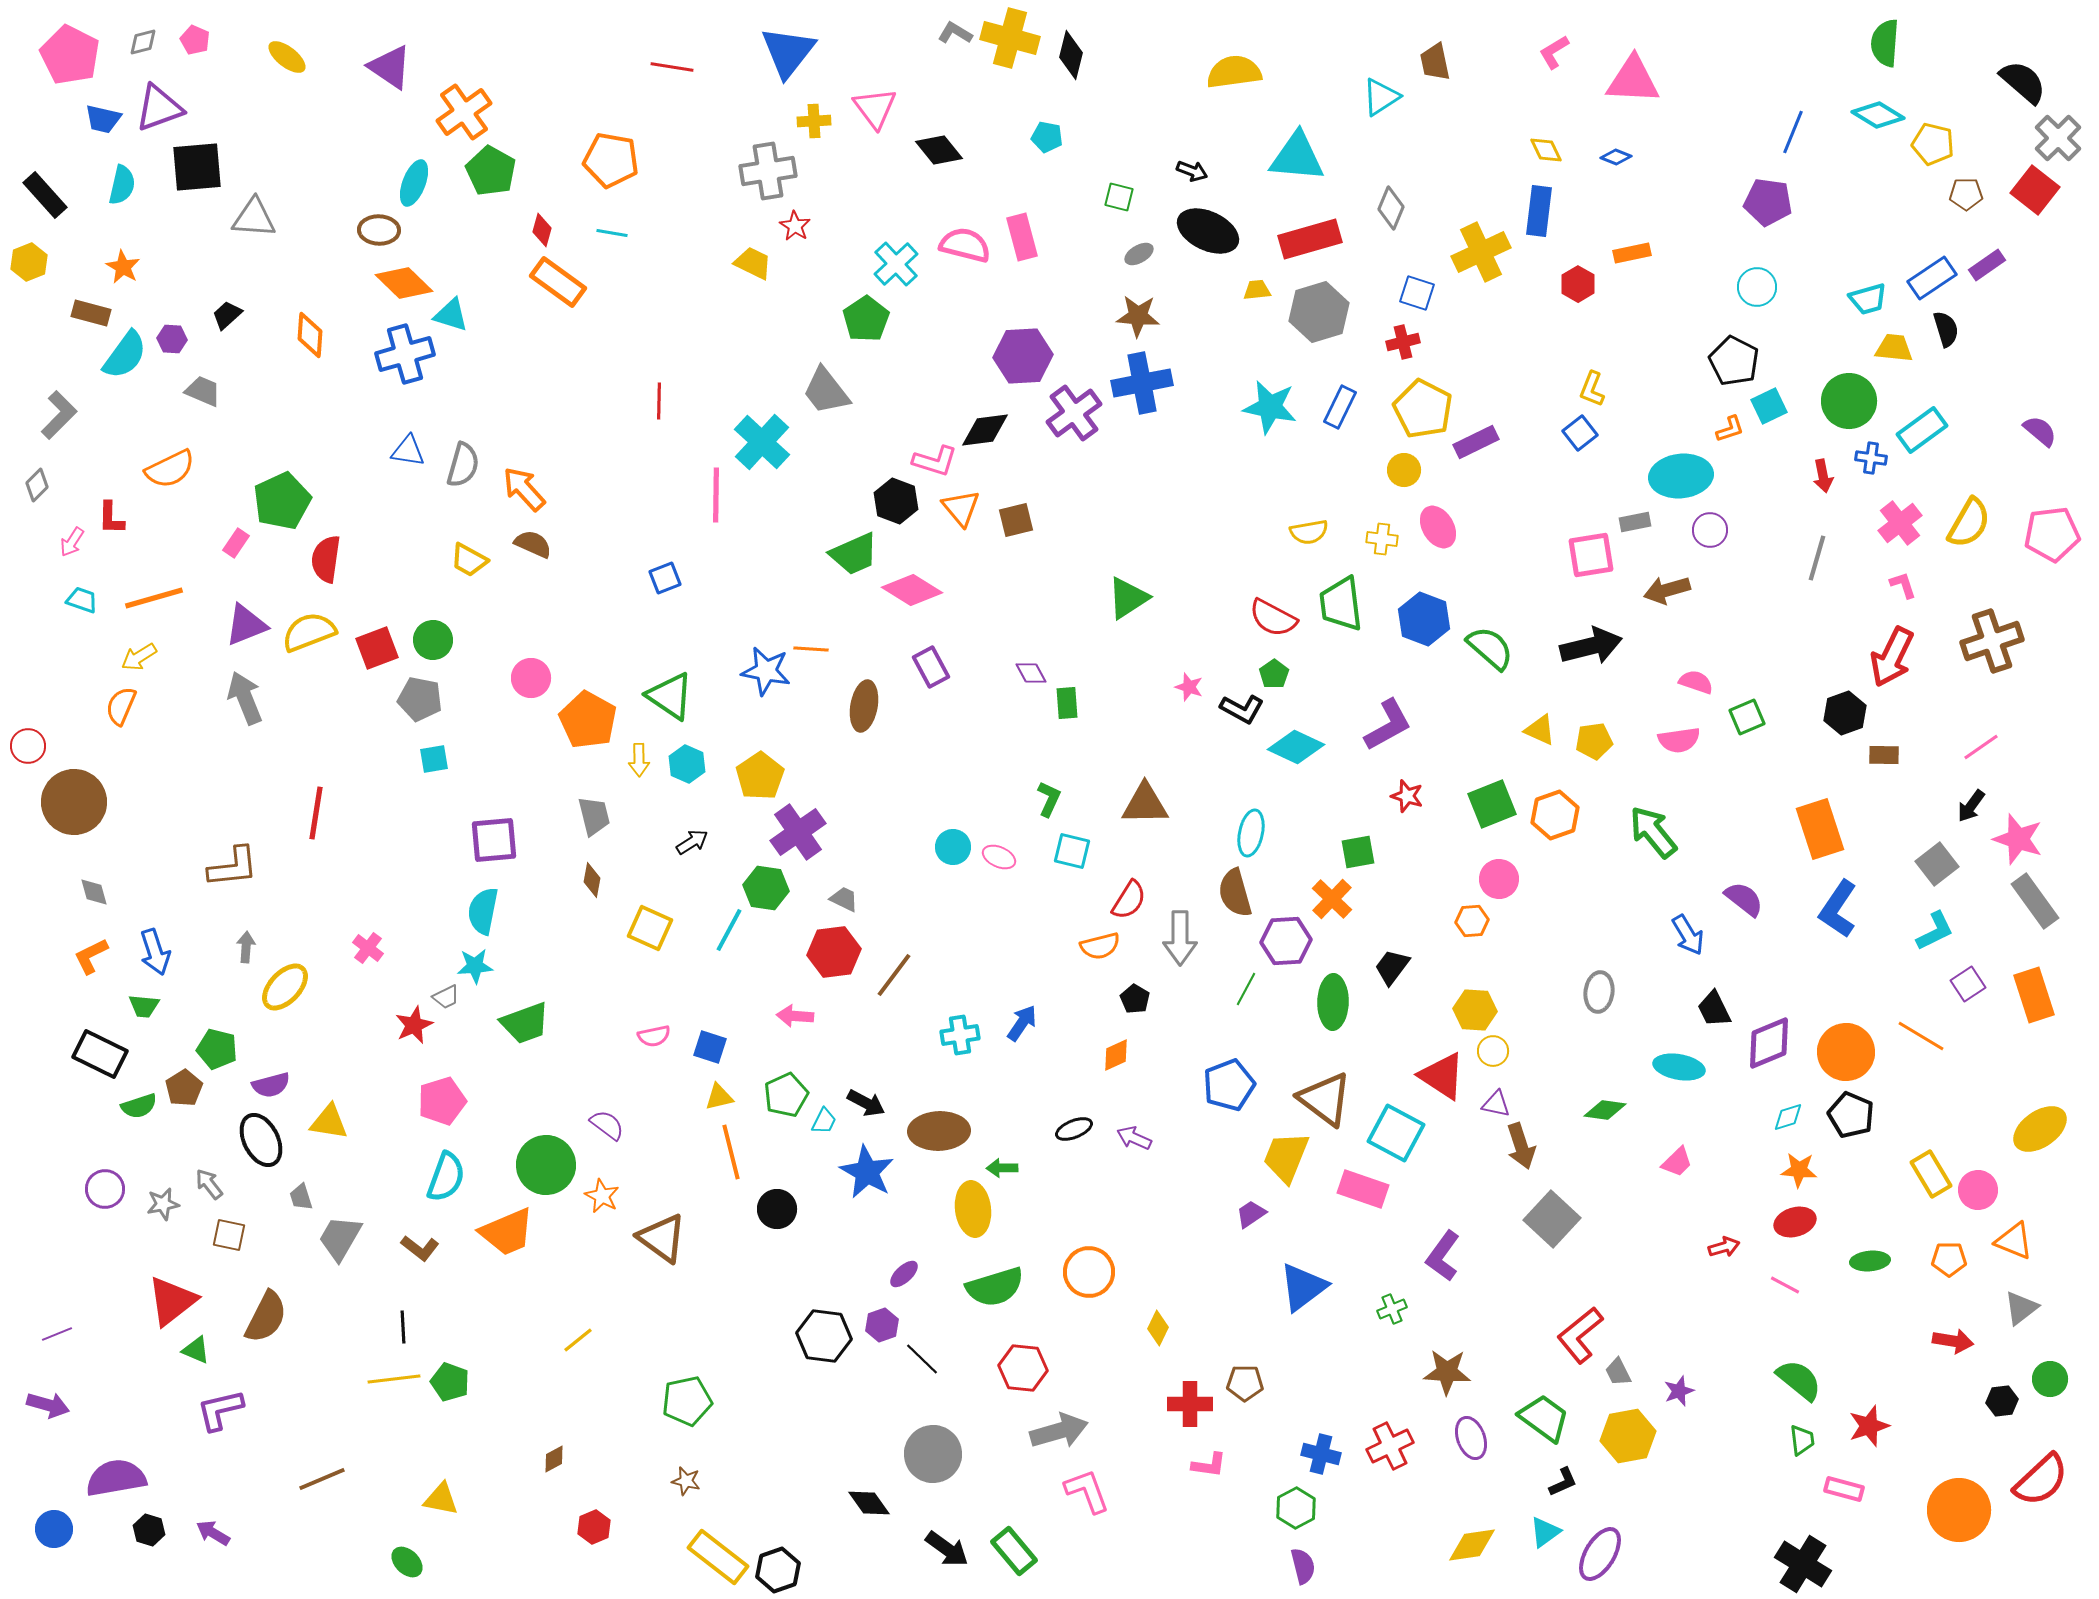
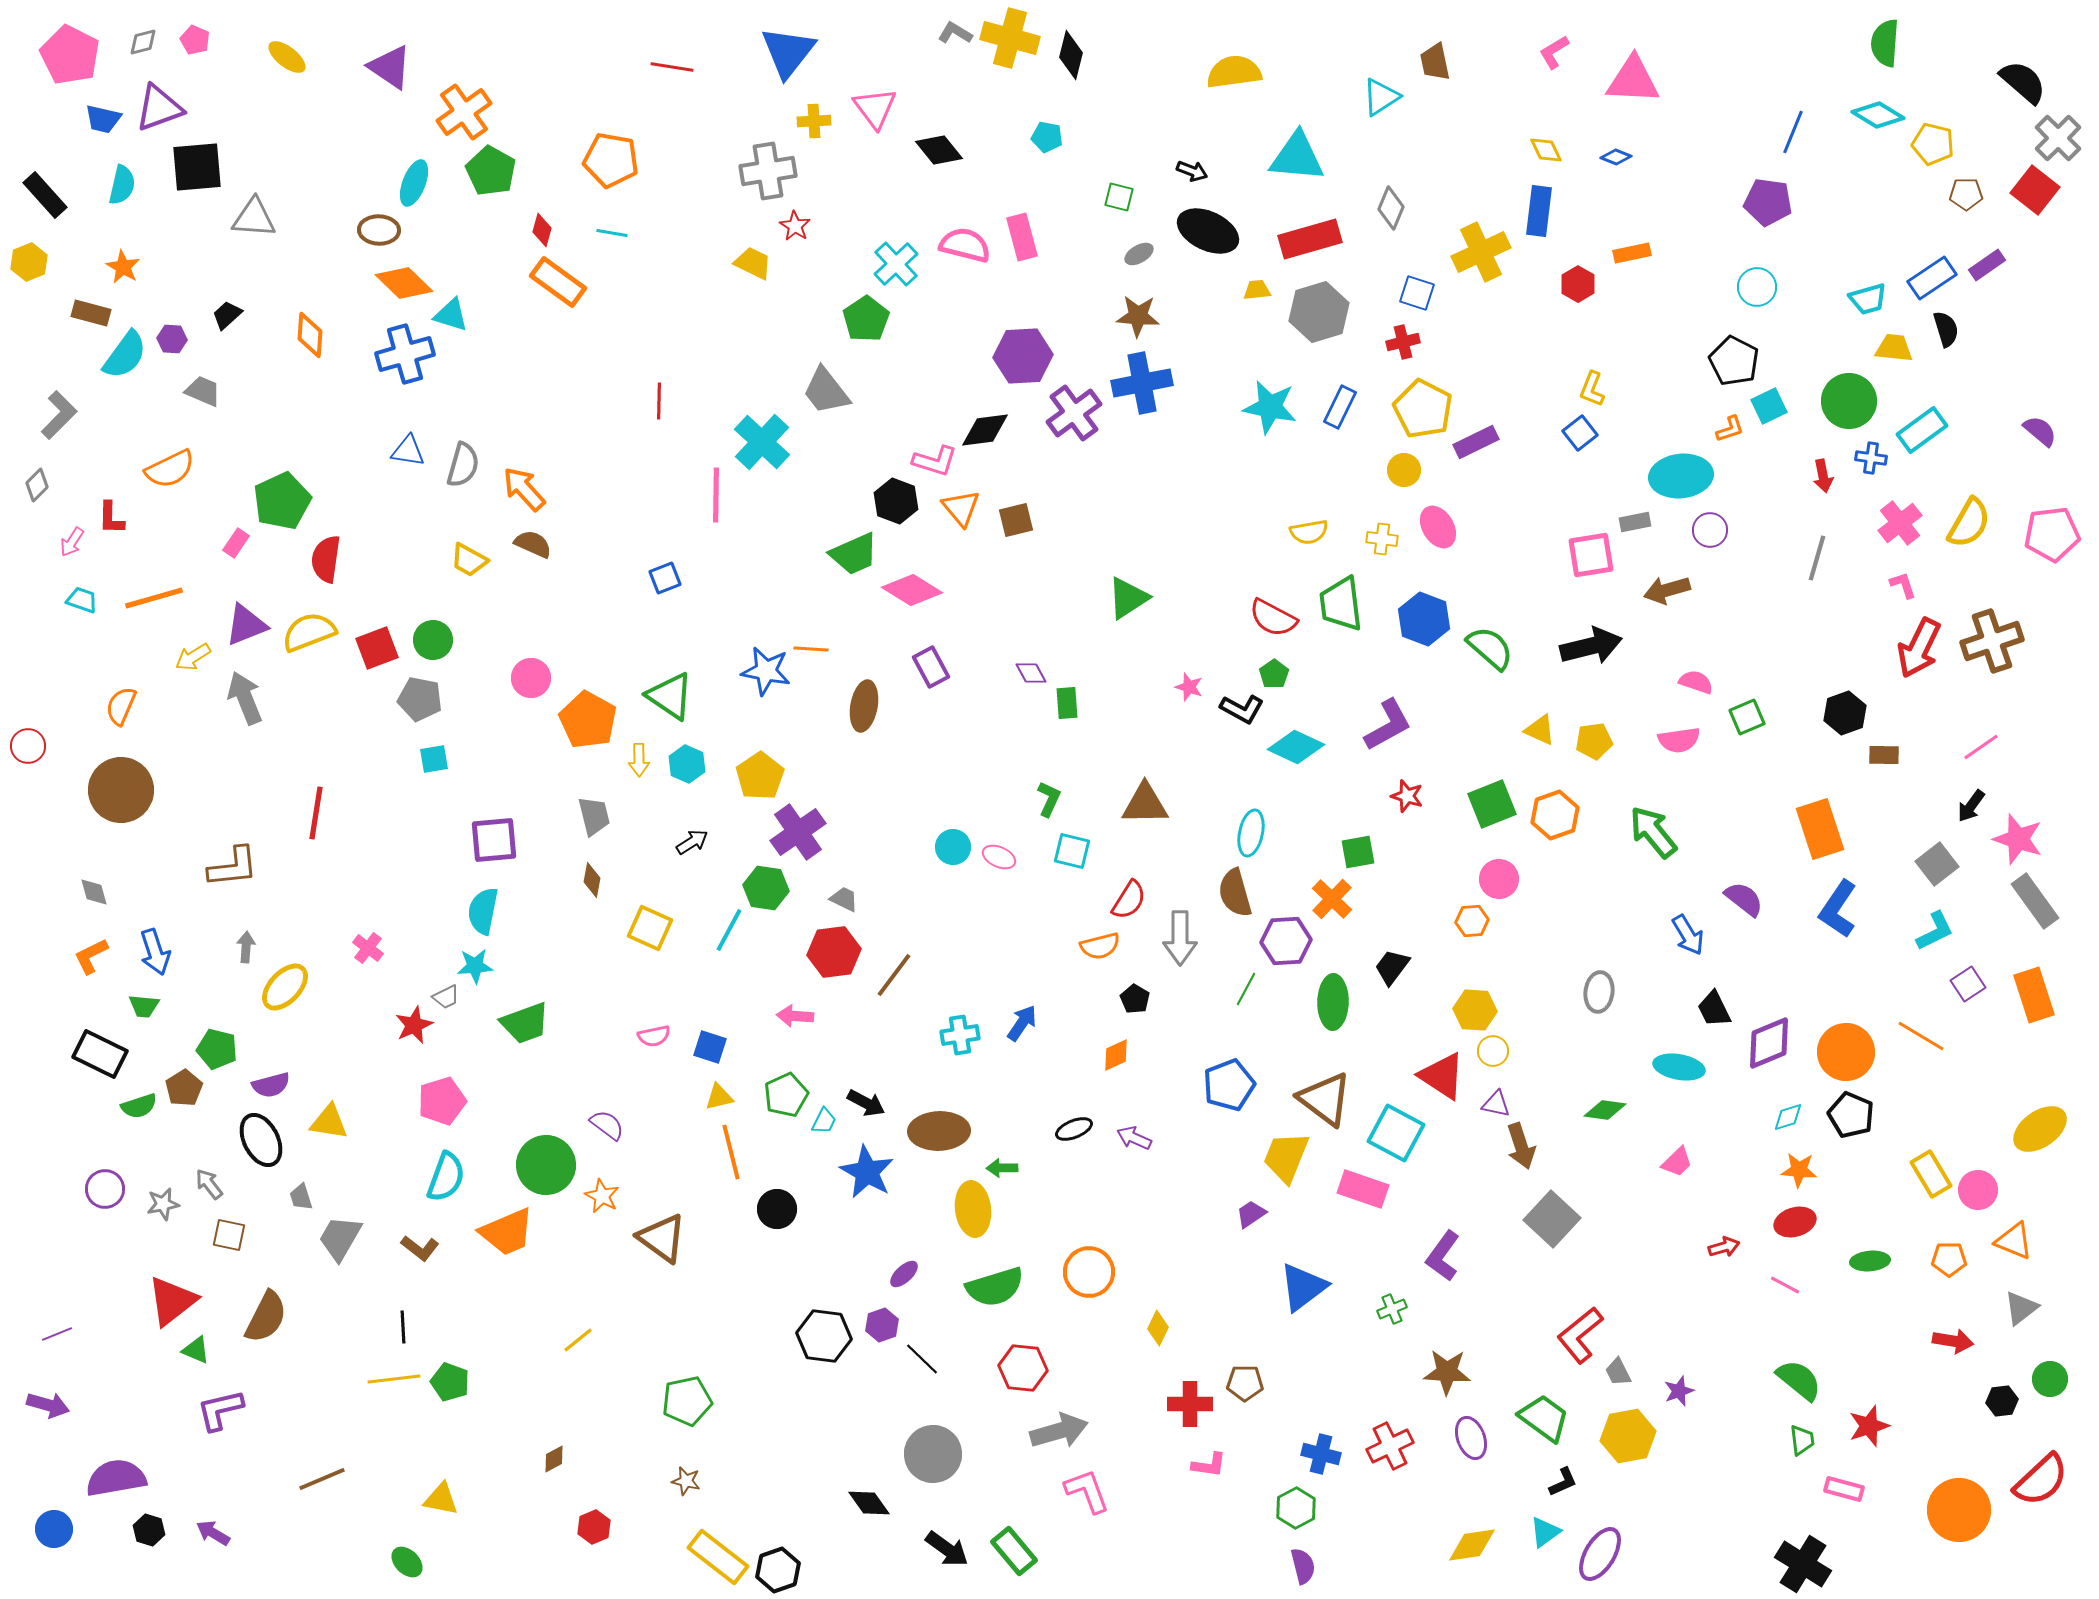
yellow arrow at (139, 657): moved 54 px right
red arrow at (1892, 657): moved 27 px right, 9 px up
brown circle at (74, 802): moved 47 px right, 12 px up
